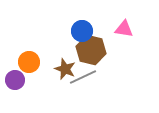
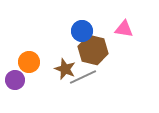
brown hexagon: moved 2 px right
